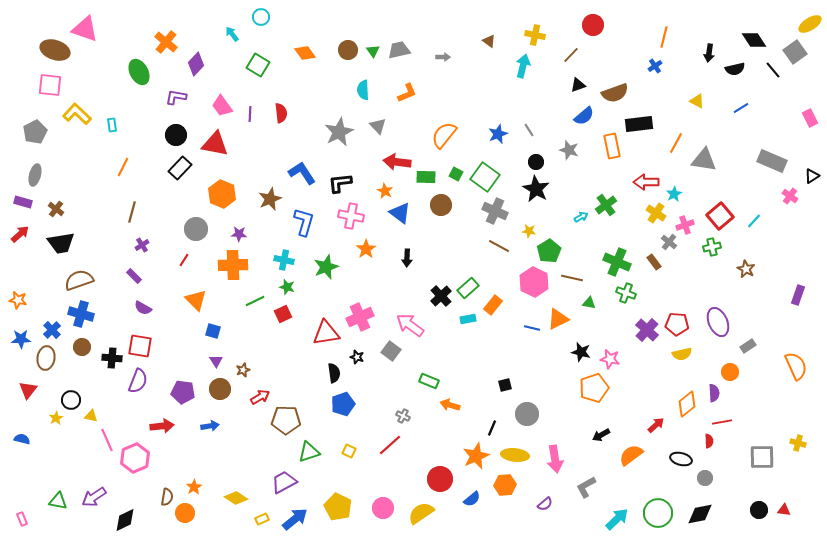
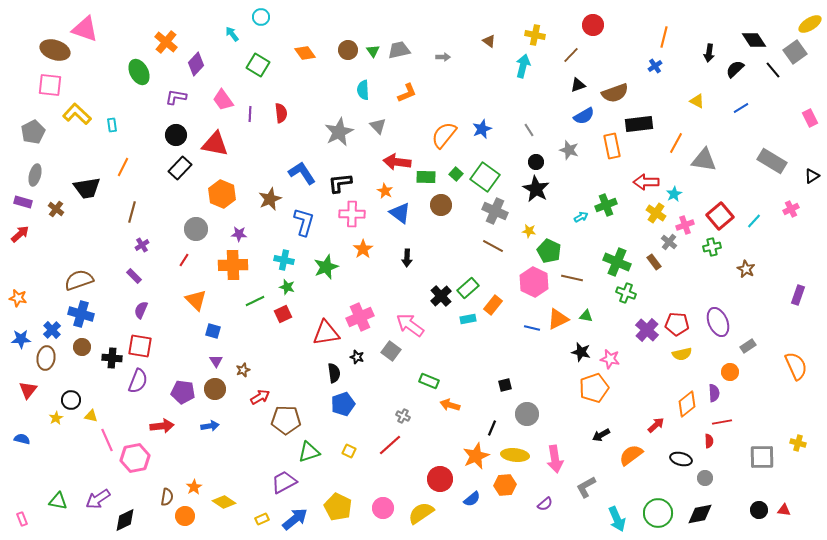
black semicircle at (735, 69): rotated 150 degrees clockwise
pink trapezoid at (222, 106): moved 1 px right, 6 px up
blue semicircle at (584, 116): rotated 10 degrees clockwise
gray pentagon at (35, 132): moved 2 px left
blue star at (498, 134): moved 16 px left, 5 px up
gray rectangle at (772, 161): rotated 8 degrees clockwise
green square at (456, 174): rotated 16 degrees clockwise
pink cross at (790, 196): moved 1 px right, 13 px down; rotated 28 degrees clockwise
green cross at (606, 205): rotated 15 degrees clockwise
pink cross at (351, 216): moved 1 px right, 2 px up; rotated 10 degrees counterclockwise
black trapezoid at (61, 243): moved 26 px right, 55 px up
brown line at (499, 246): moved 6 px left
orange star at (366, 249): moved 3 px left
green pentagon at (549, 251): rotated 15 degrees counterclockwise
orange star at (18, 300): moved 2 px up
green triangle at (589, 303): moved 3 px left, 13 px down
purple semicircle at (143, 308): moved 2 px left, 2 px down; rotated 84 degrees clockwise
brown circle at (220, 389): moved 5 px left
pink hexagon at (135, 458): rotated 12 degrees clockwise
purple arrow at (94, 497): moved 4 px right, 2 px down
yellow diamond at (236, 498): moved 12 px left, 4 px down
orange circle at (185, 513): moved 3 px down
cyan arrow at (617, 519): rotated 110 degrees clockwise
